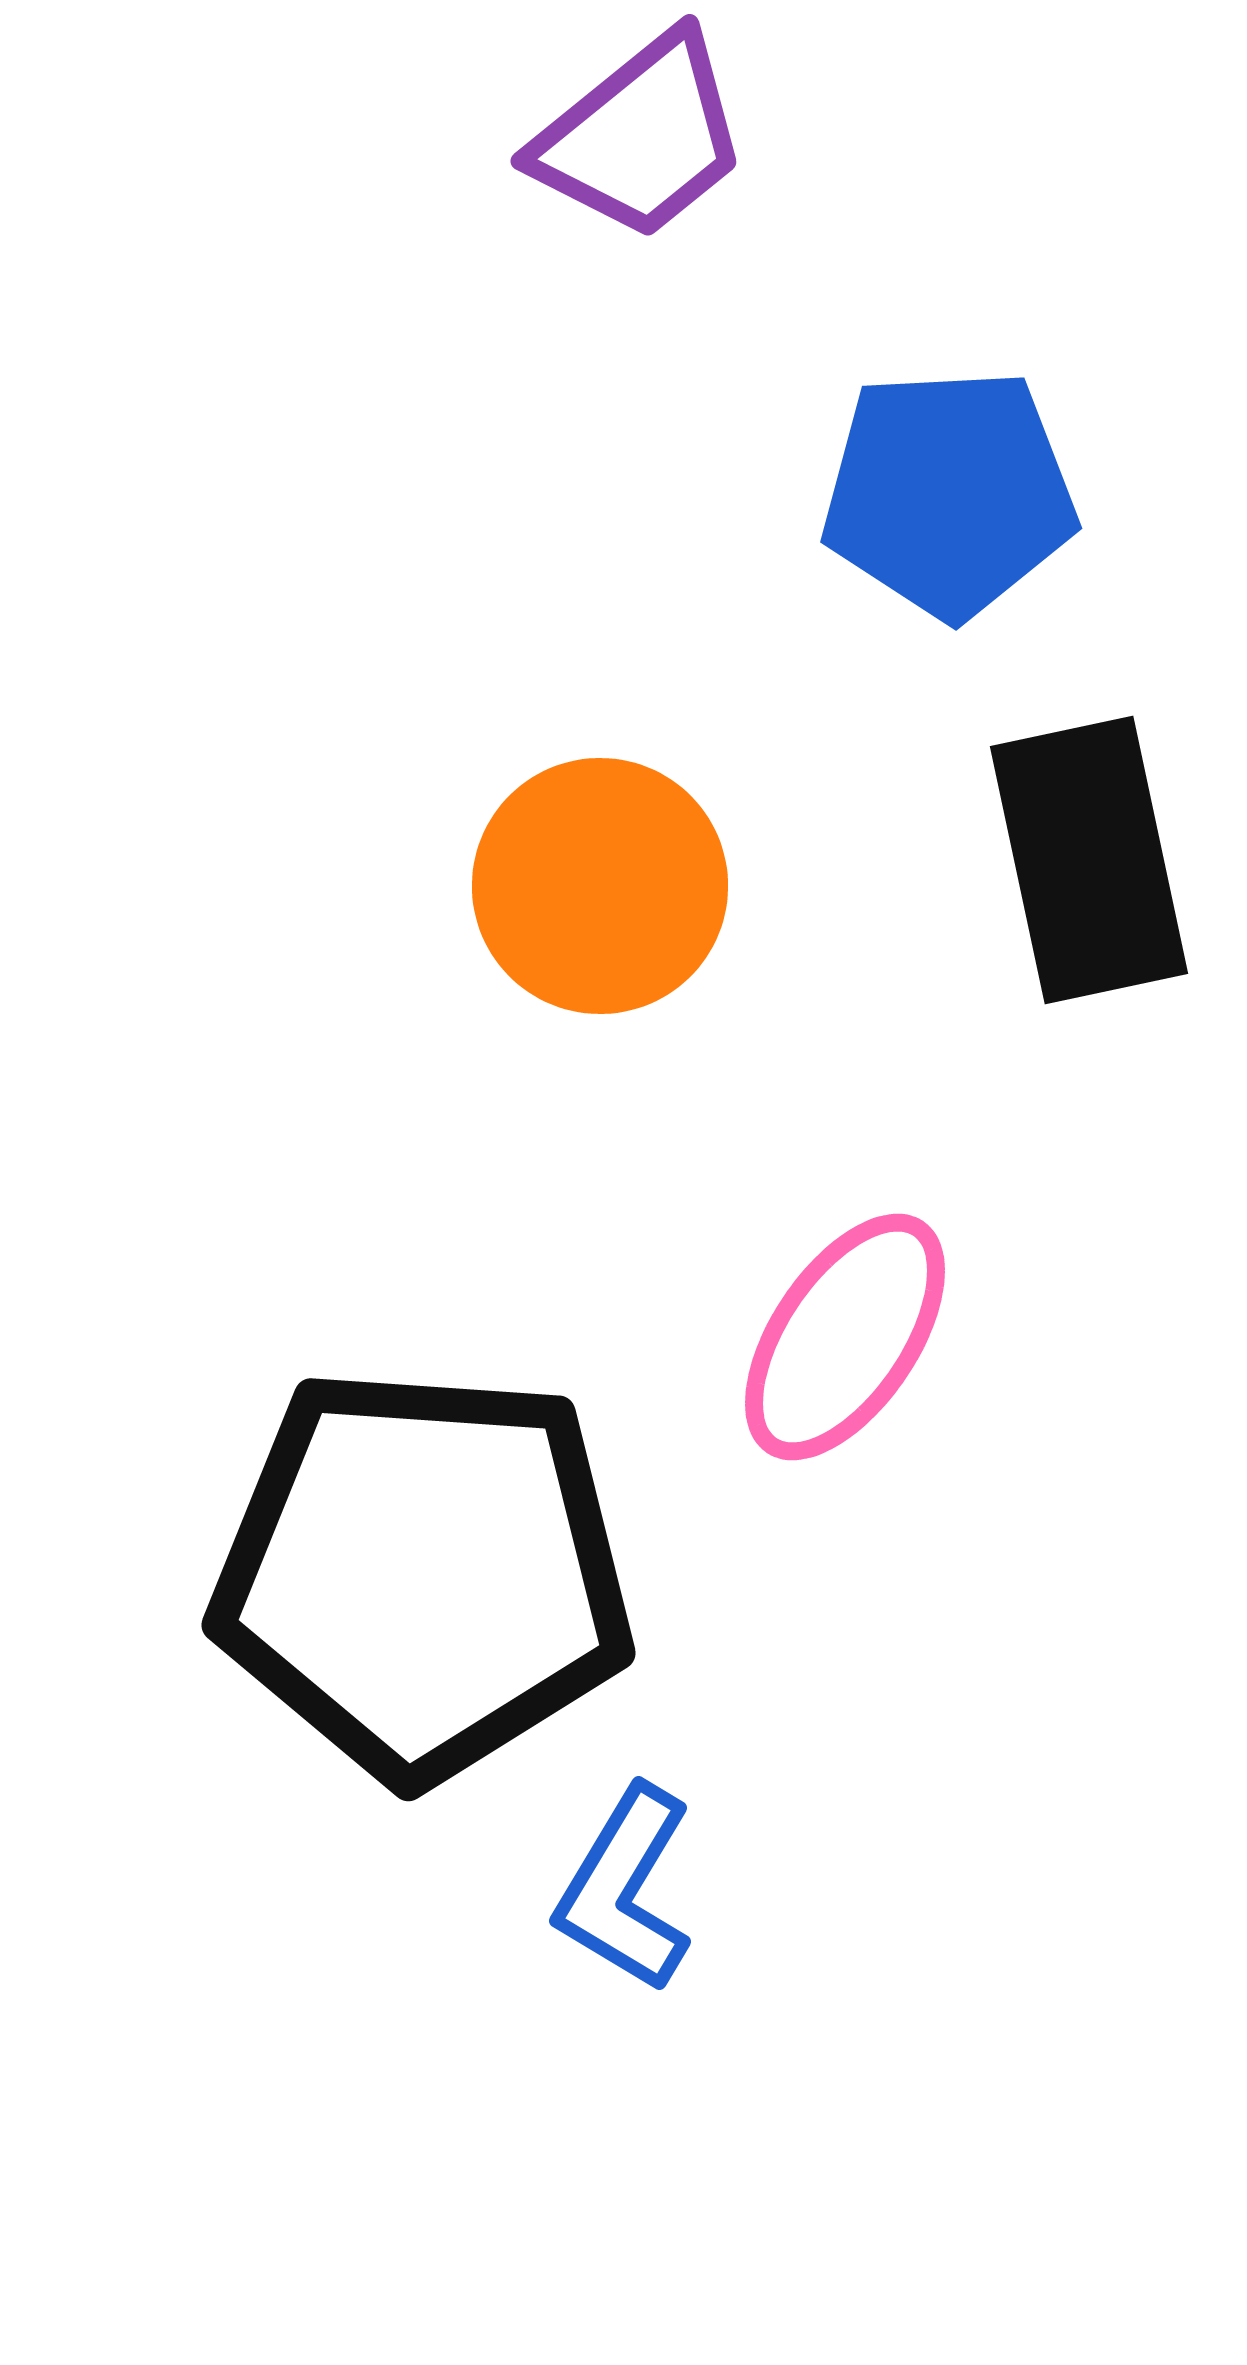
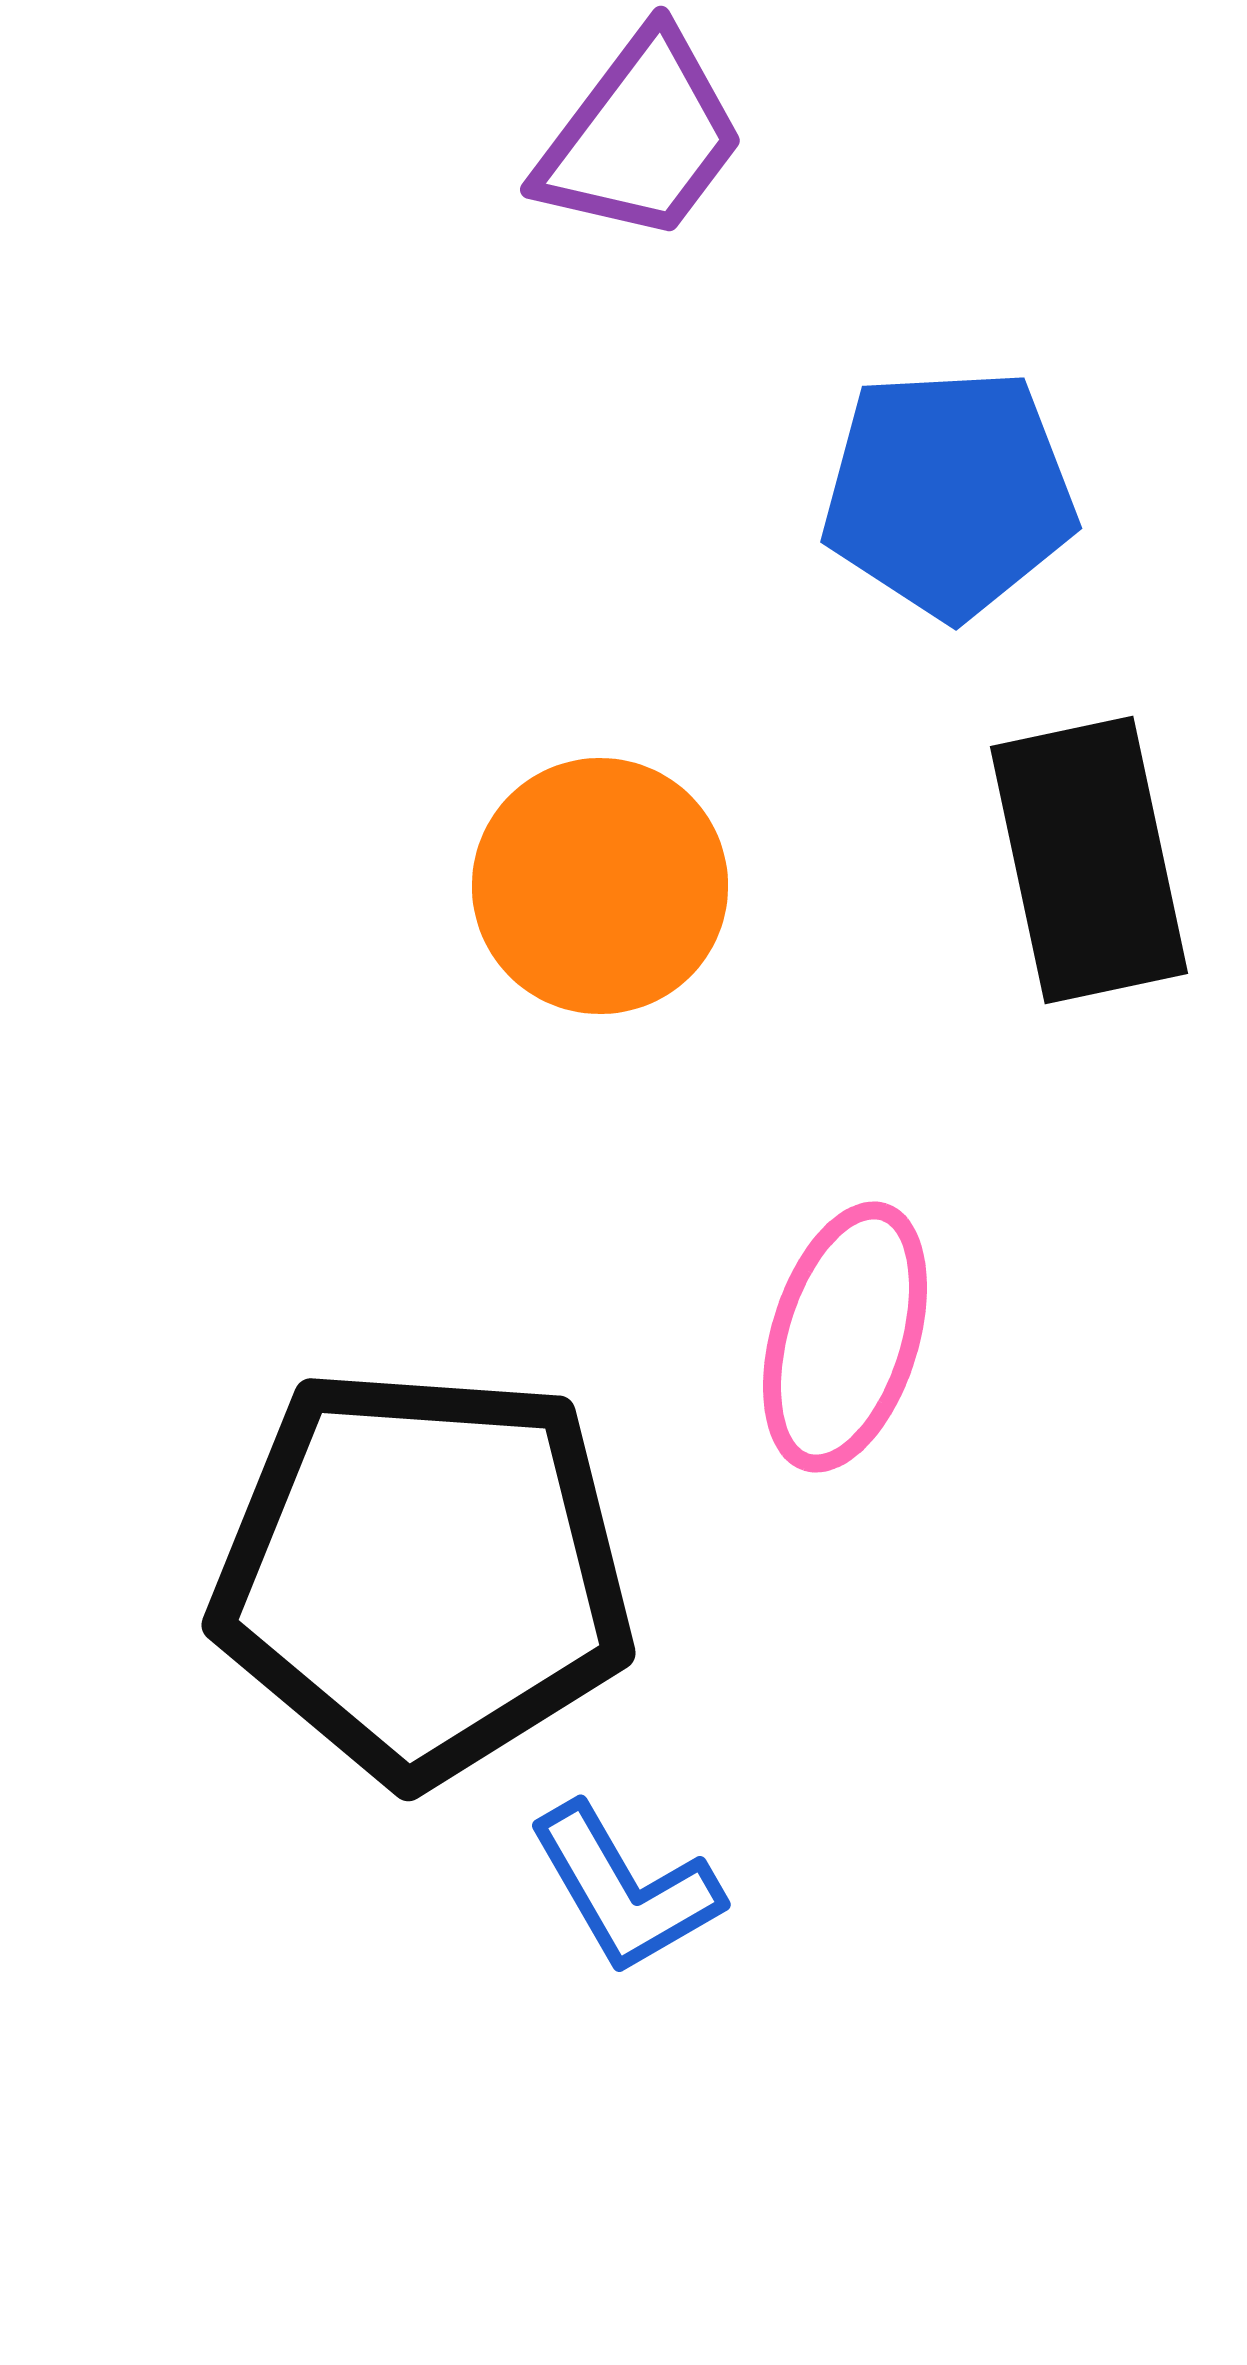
purple trapezoid: rotated 14 degrees counterclockwise
pink ellipse: rotated 17 degrees counterclockwise
blue L-shape: rotated 61 degrees counterclockwise
